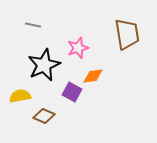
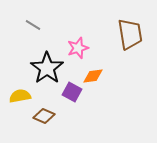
gray line: rotated 21 degrees clockwise
brown trapezoid: moved 3 px right
black star: moved 3 px right, 3 px down; rotated 12 degrees counterclockwise
